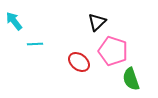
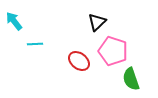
red ellipse: moved 1 px up
